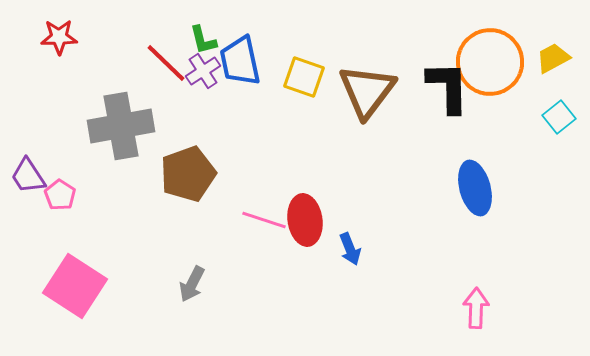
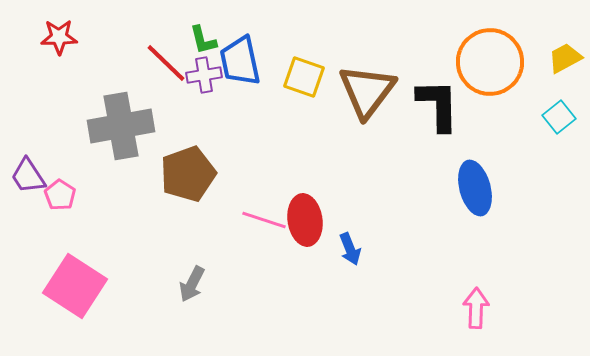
yellow trapezoid: moved 12 px right
purple cross: moved 1 px right, 4 px down; rotated 24 degrees clockwise
black L-shape: moved 10 px left, 18 px down
